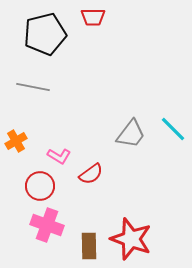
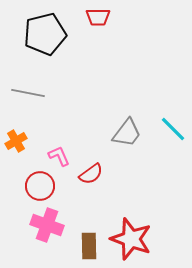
red trapezoid: moved 5 px right
gray line: moved 5 px left, 6 px down
gray trapezoid: moved 4 px left, 1 px up
pink L-shape: rotated 145 degrees counterclockwise
